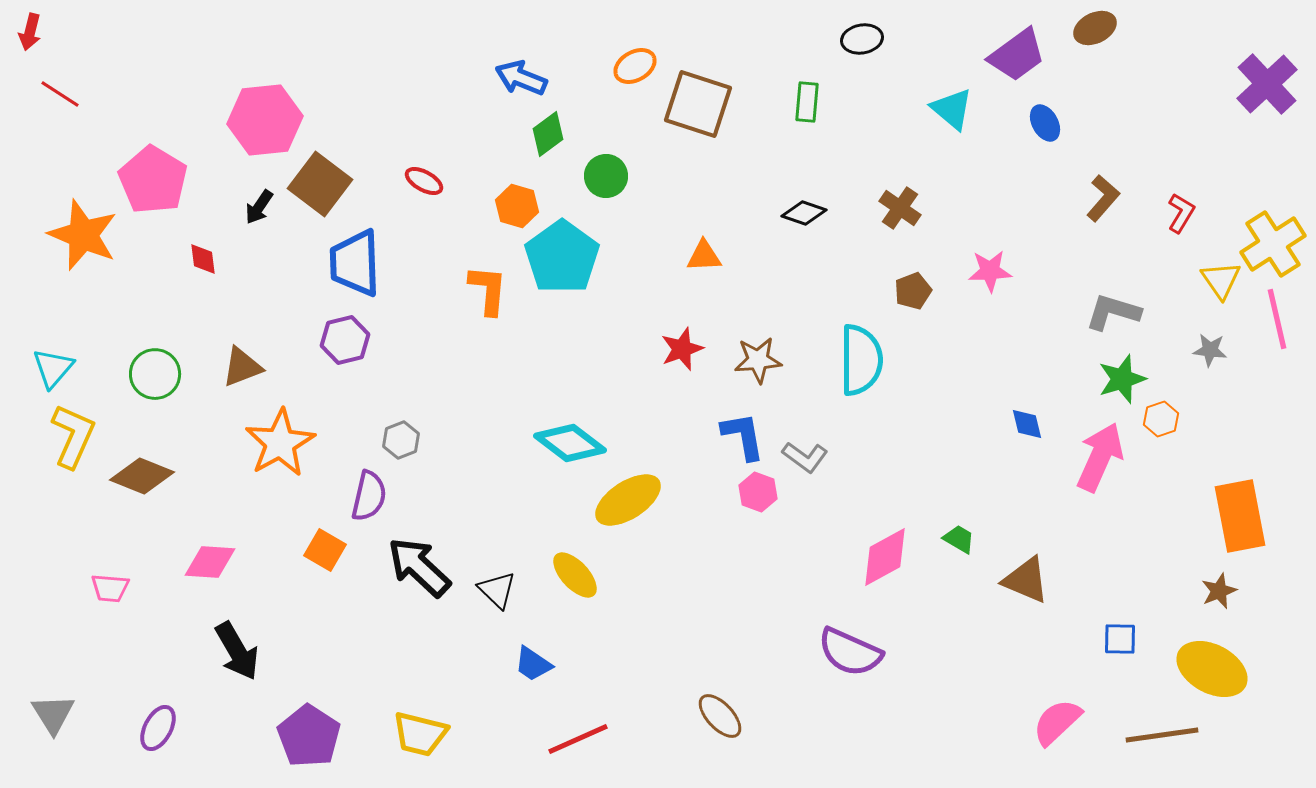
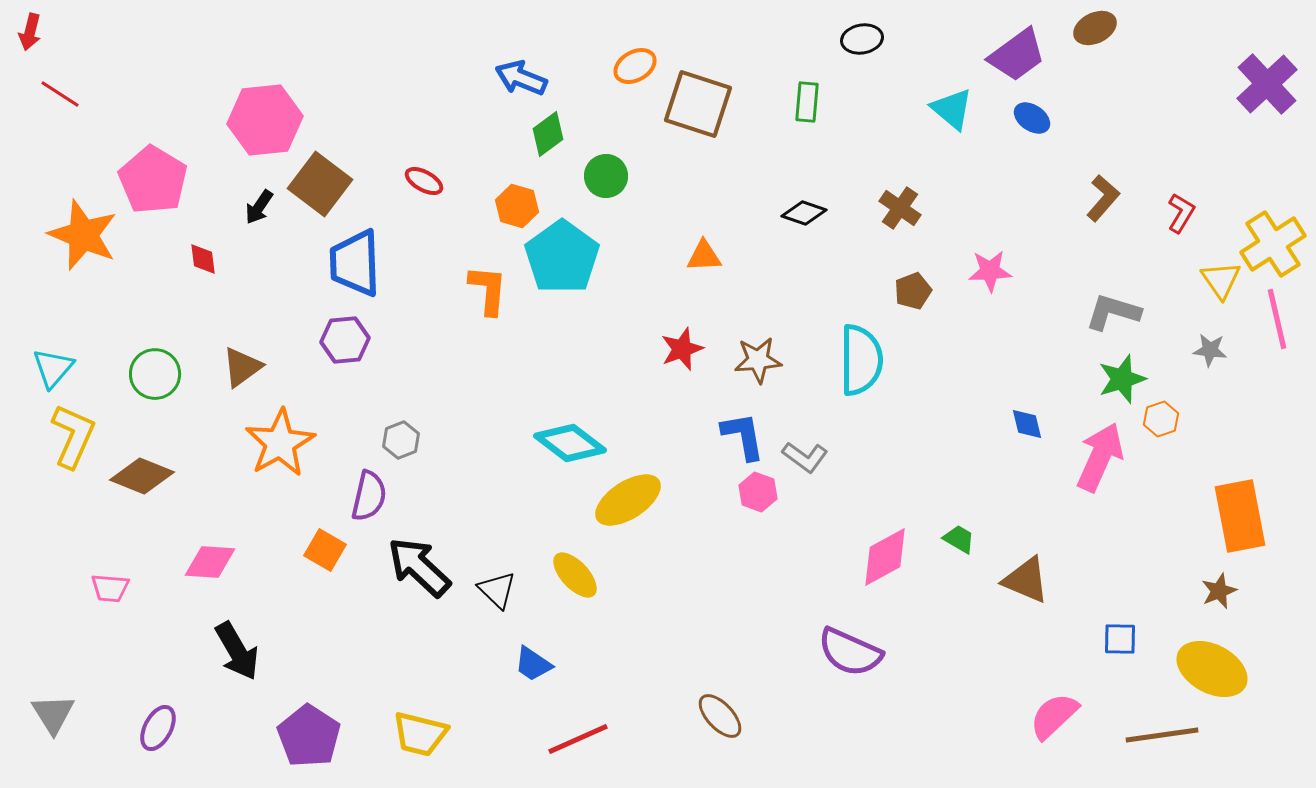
blue ellipse at (1045, 123): moved 13 px left, 5 px up; rotated 27 degrees counterclockwise
purple hexagon at (345, 340): rotated 9 degrees clockwise
brown triangle at (242, 367): rotated 15 degrees counterclockwise
pink semicircle at (1057, 722): moved 3 px left, 6 px up
